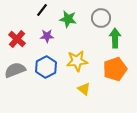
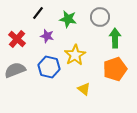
black line: moved 4 px left, 3 px down
gray circle: moved 1 px left, 1 px up
purple star: rotated 16 degrees clockwise
yellow star: moved 2 px left, 6 px up; rotated 25 degrees counterclockwise
blue hexagon: moved 3 px right; rotated 20 degrees counterclockwise
